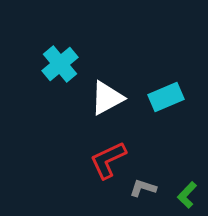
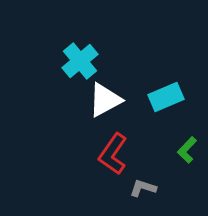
cyan cross: moved 20 px right, 3 px up
white triangle: moved 2 px left, 2 px down
red L-shape: moved 5 px right, 6 px up; rotated 30 degrees counterclockwise
green L-shape: moved 45 px up
